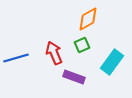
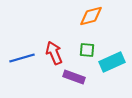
orange diamond: moved 3 px right, 3 px up; rotated 15 degrees clockwise
green square: moved 5 px right, 5 px down; rotated 28 degrees clockwise
blue line: moved 6 px right
cyan rectangle: rotated 30 degrees clockwise
